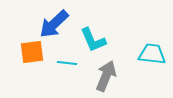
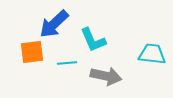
cyan line: rotated 12 degrees counterclockwise
gray arrow: rotated 80 degrees clockwise
